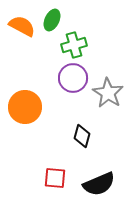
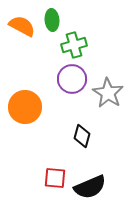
green ellipse: rotated 30 degrees counterclockwise
purple circle: moved 1 px left, 1 px down
black semicircle: moved 9 px left, 3 px down
